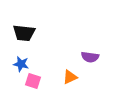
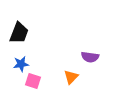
black trapezoid: moved 5 px left; rotated 75 degrees counterclockwise
blue star: rotated 21 degrees counterclockwise
orange triangle: moved 1 px right; rotated 21 degrees counterclockwise
